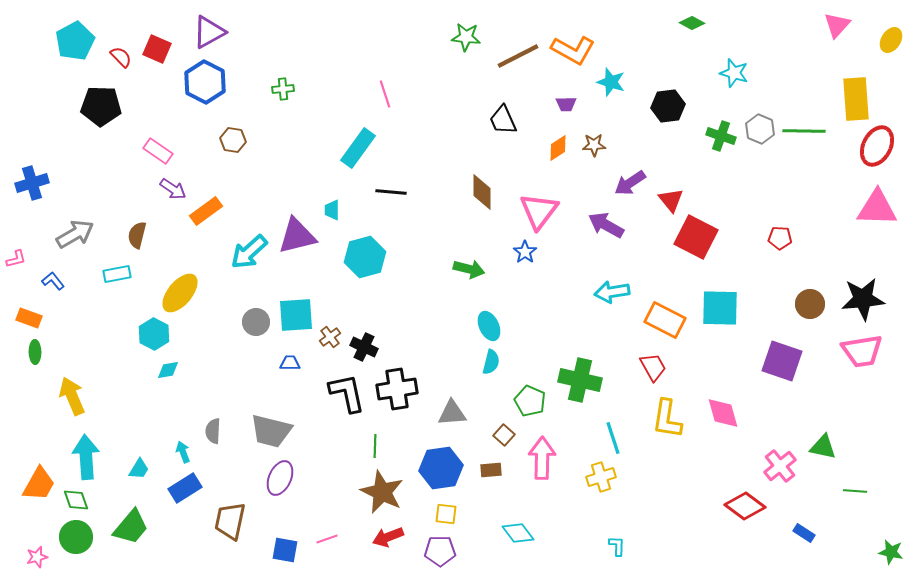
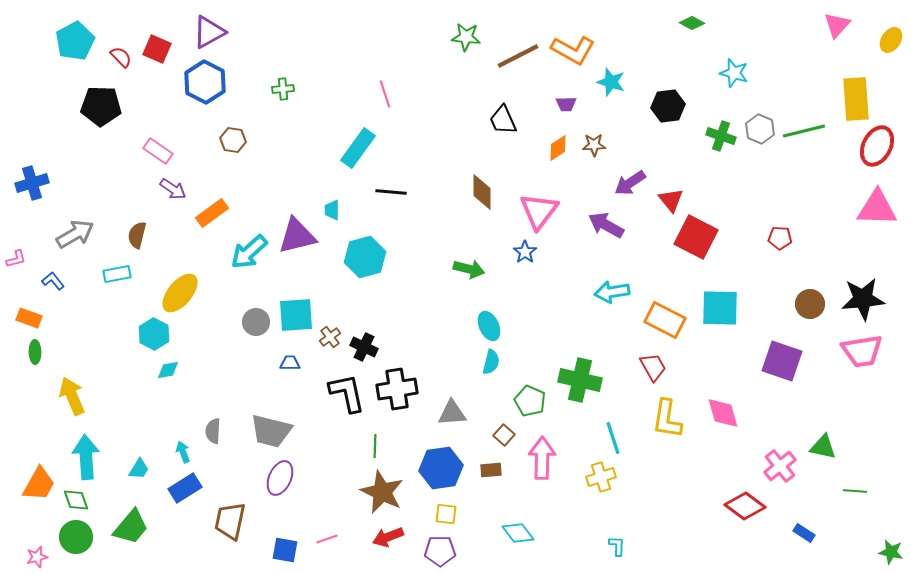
green line at (804, 131): rotated 15 degrees counterclockwise
orange rectangle at (206, 211): moved 6 px right, 2 px down
